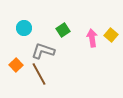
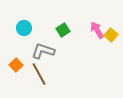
pink arrow: moved 5 px right, 8 px up; rotated 24 degrees counterclockwise
